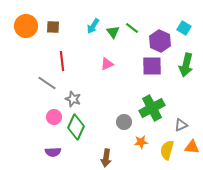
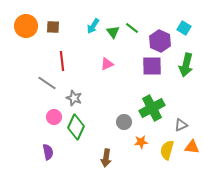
gray star: moved 1 px right, 1 px up
purple semicircle: moved 5 px left; rotated 98 degrees counterclockwise
